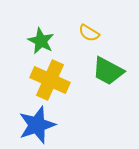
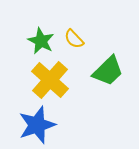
yellow semicircle: moved 15 px left, 6 px down; rotated 15 degrees clockwise
green trapezoid: rotated 72 degrees counterclockwise
yellow cross: rotated 18 degrees clockwise
